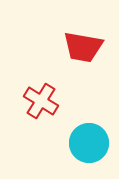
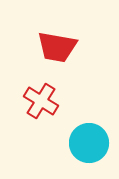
red trapezoid: moved 26 px left
